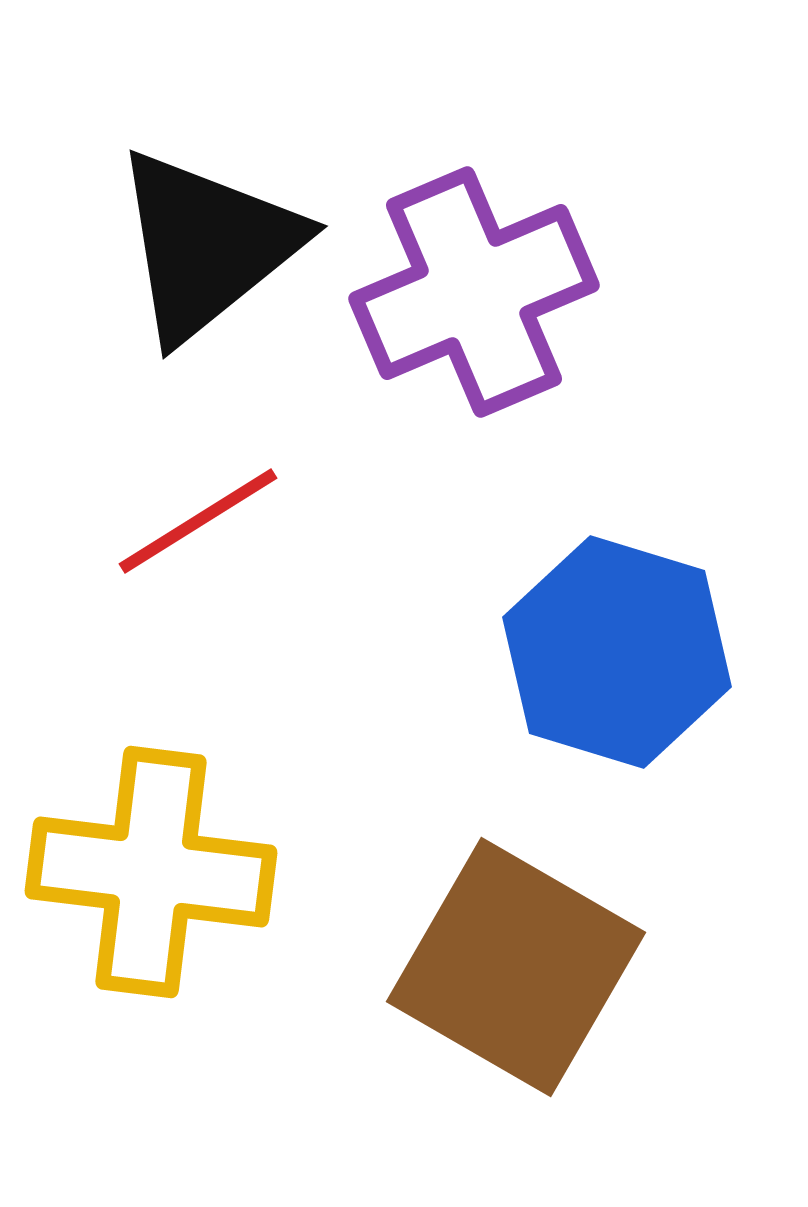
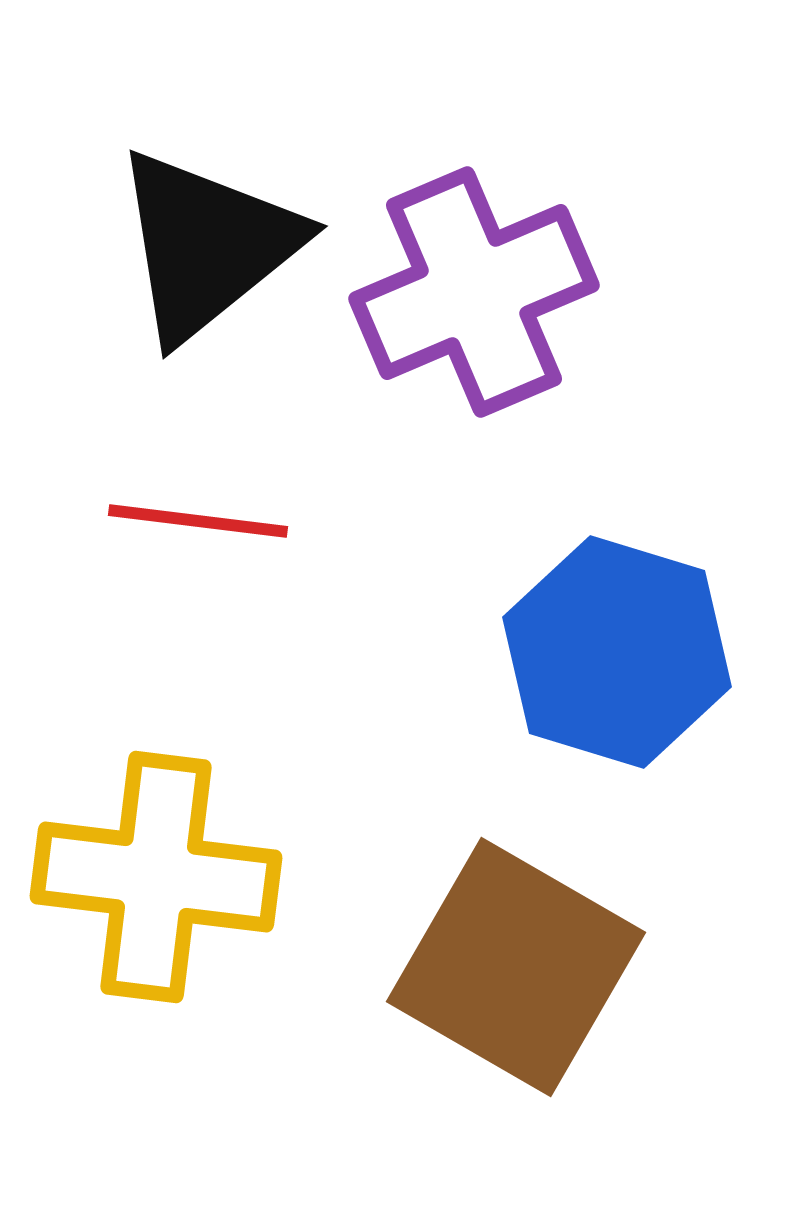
red line: rotated 39 degrees clockwise
yellow cross: moved 5 px right, 5 px down
